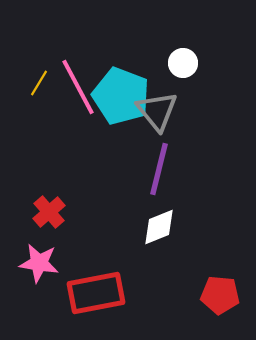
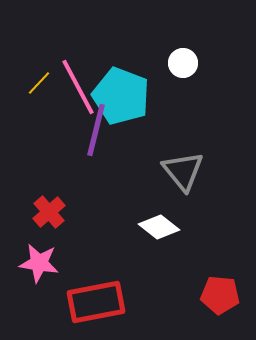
yellow line: rotated 12 degrees clockwise
gray triangle: moved 26 px right, 60 px down
purple line: moved 63 px left, 39 px up
white diamond: rotated 60 degrees clockwise
red rectangle: moved 9 px down
